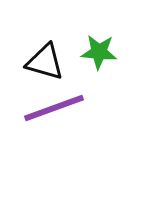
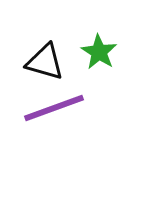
green star: rotated 27 degrees clockwise
